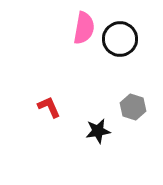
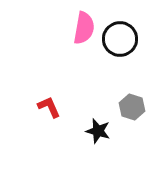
gray hexagon: moved 1 px left
black star: rotated 25 degrees clockwise
